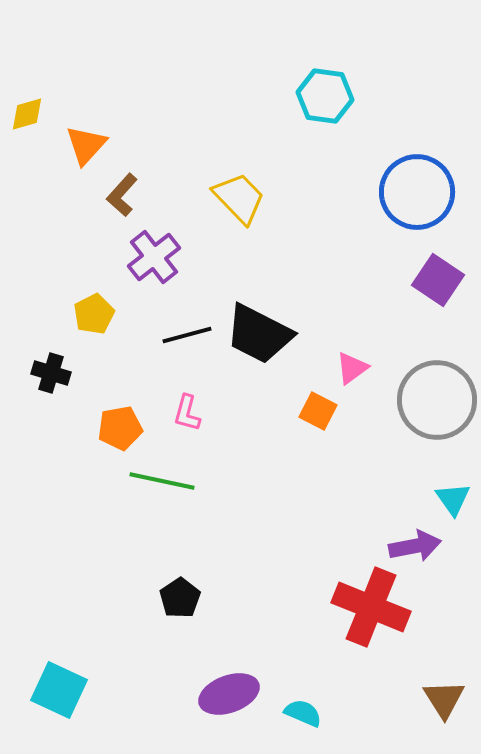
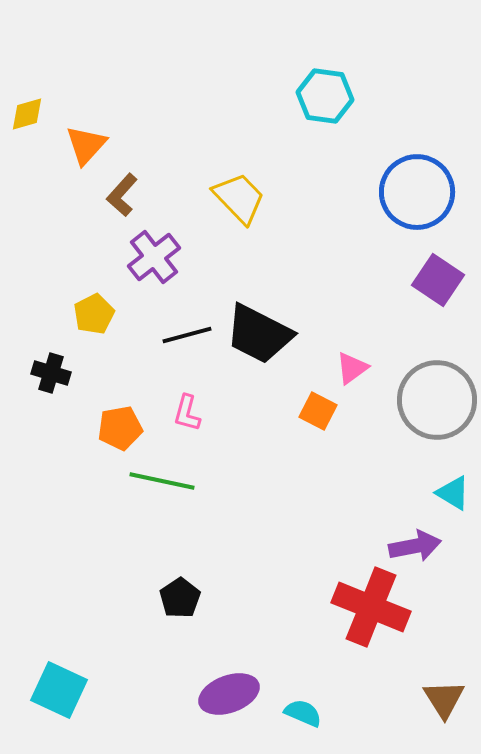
cyan triangle: moved 6 px up; rotated 24 degrees counterclockwise
